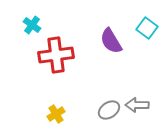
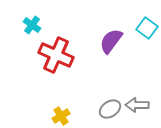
purple semicircle: rotated 68 degrees clockwise
red cross: rotated 32 degrees clockwise
gray ellipse: moved 1 px right, 1 px up
yellow cross: moved 5 px right, 2 px down
